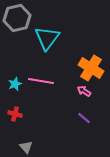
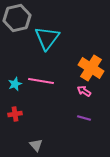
red cross: rotated 24 degrees counterclockwise
purple line: rotated 24 degrees counterclockwise
gray triangle: moved 10 px right, 2 px up
